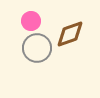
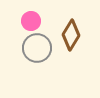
brown diamond: moved 1 px right, 1 px down; rotated 40 degrees counterclockwise
